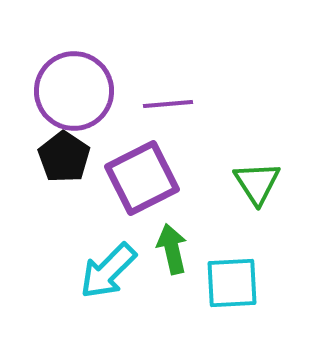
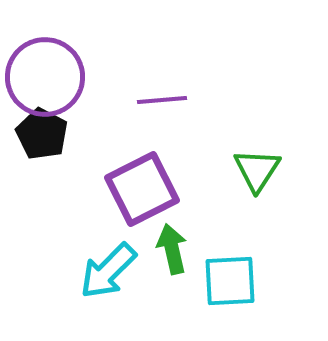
purple circle: moved 29 px left, 14 px up
purple line: moved 6 px left, 4 px up
black pentagon: moved 22 px left, 23 px up; rotated 6 degrees counterclockwise
purple square: moved 11 px down
green triangle: moved 13 px up; rotated 6 degrees clockwise
cyan square: moved 2 px left, 2 px up
